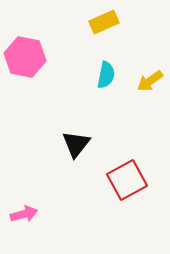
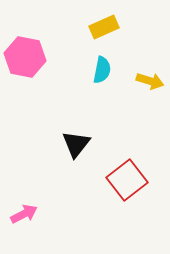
yellow rectangle: moved 5 px down
cyan semicircle: moved 4 px left, 5 px up
yellow arrow: rotated 128 degrees counterclockwise
red square: rotated 9 degrees counterclockwise
pink arrow: rotated 12 degrees counterclockwise
